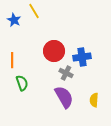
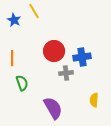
orange line: moved 2 px up
gray cross: rotated 32 degrees counterclockwise
purple semicircle: moved 11 px left, 11 px down
